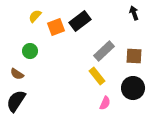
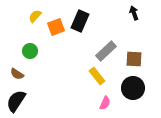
black rectangle: rotated 30 degrees counterclockwise
gray rectangle: moved 2 px right
brown square: moved 3 px down
